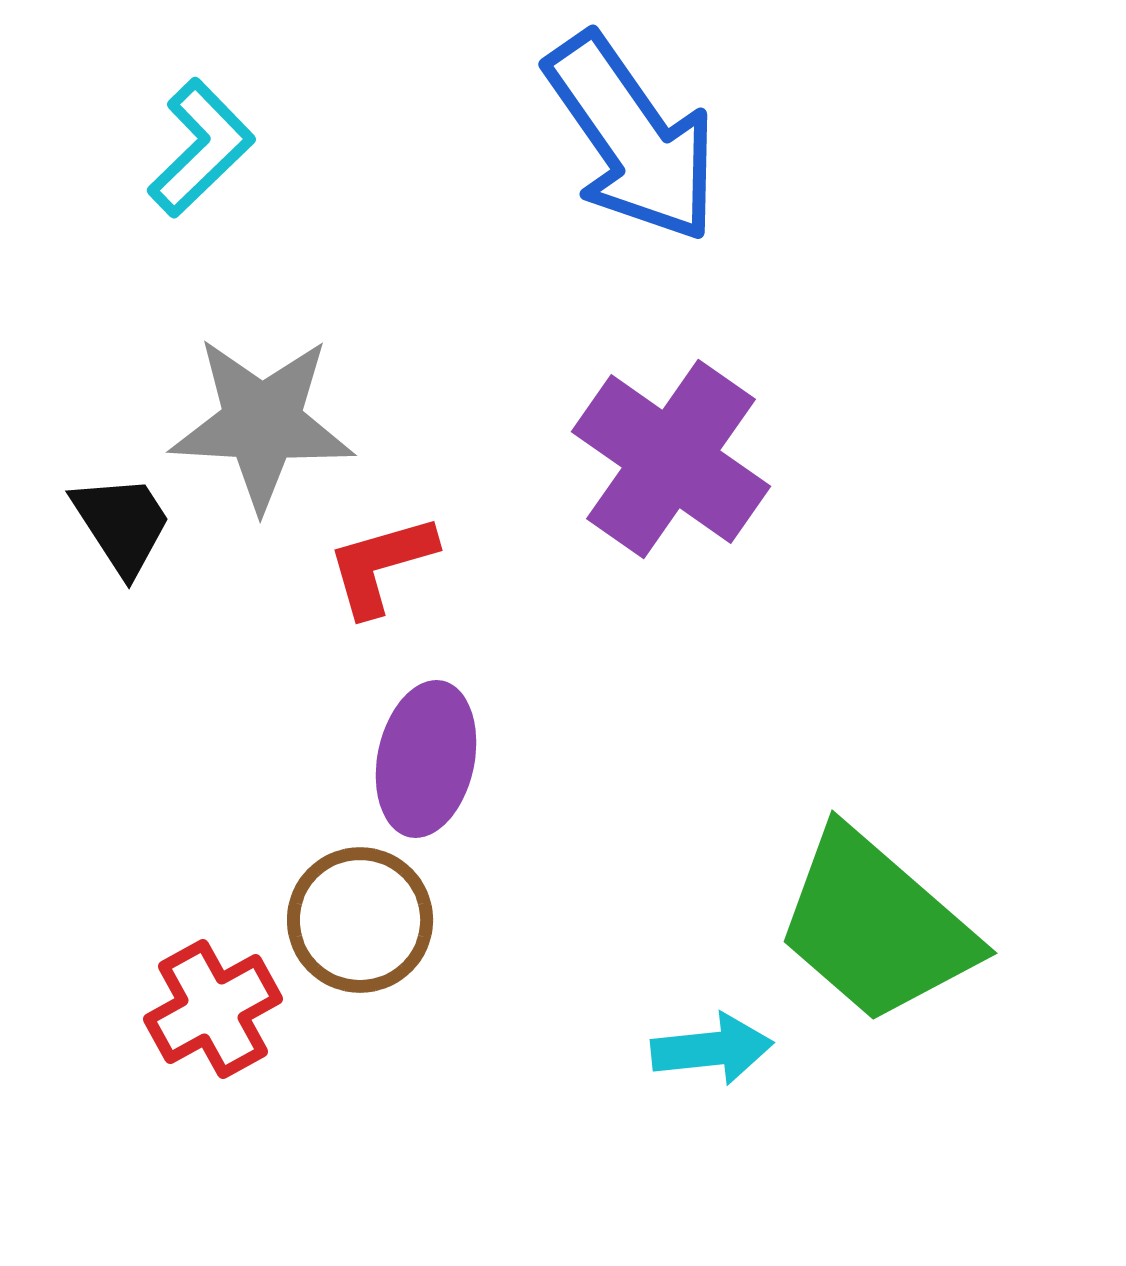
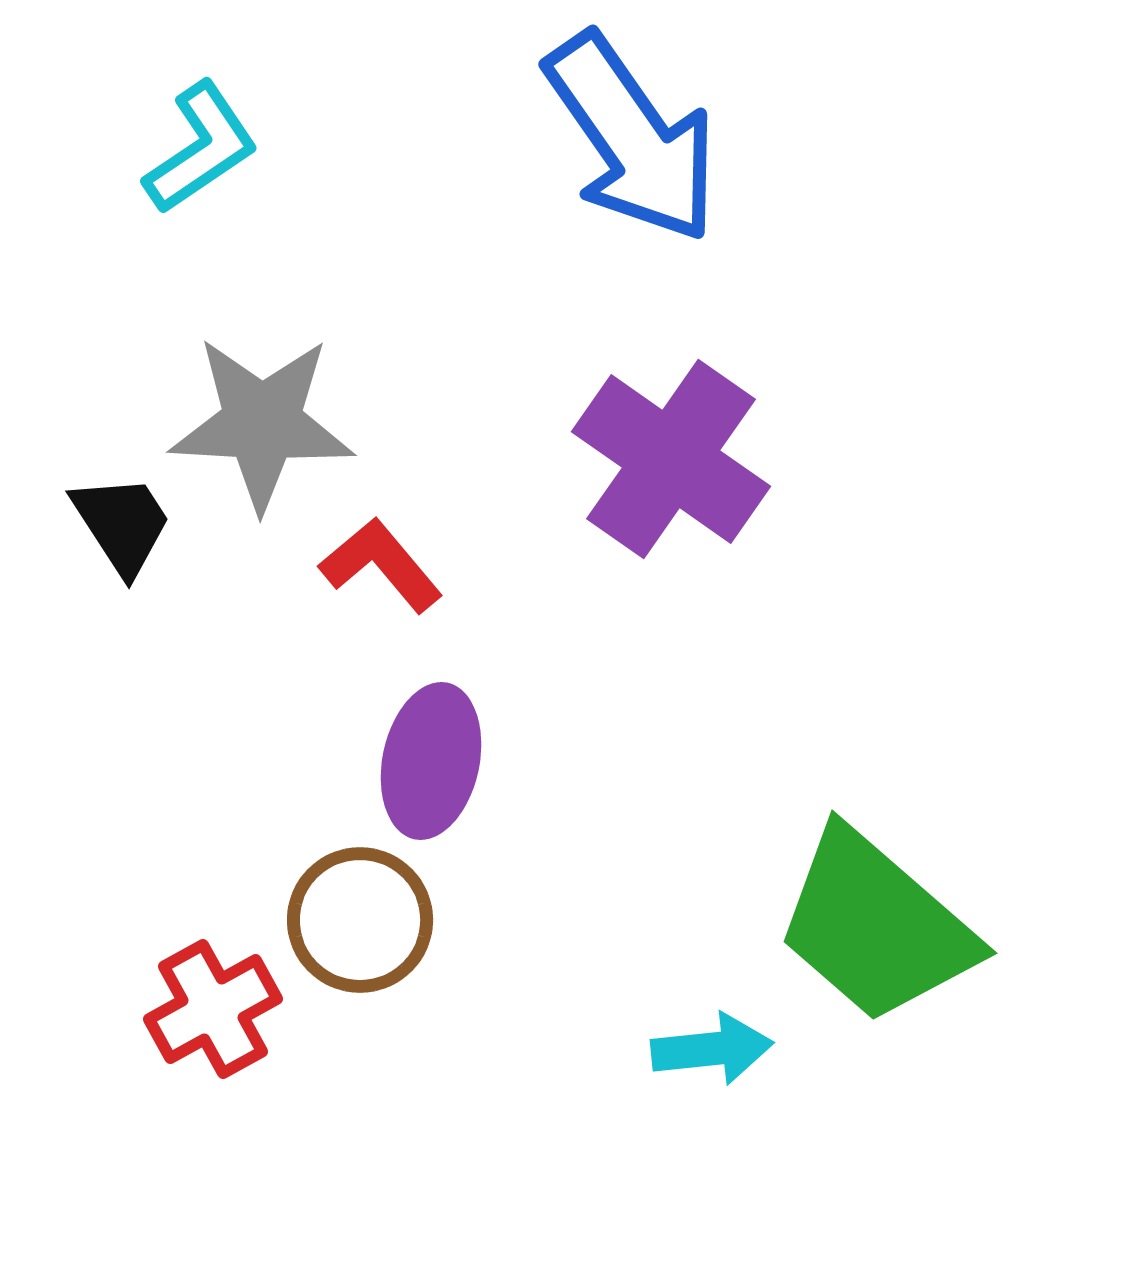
cyan L-shape: rotated 10 degrees clockwise
red L-shape: rotated 66 degrees clockwise
purple ellipse: moved 5 px right, 2 px down
